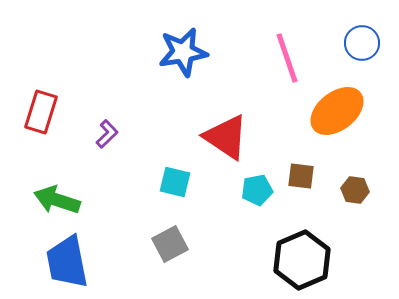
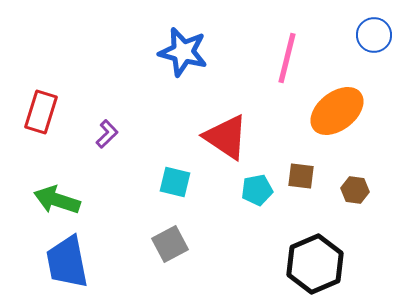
blue circle: moved 12 px right, 8 px up
blue star: rotated 24 degrees clockwise
pink line: rotated 33 degrees clockwise
black hexagon: moved 13 px right, 4 px down
